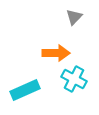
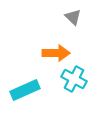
gray triangle: moved 1 px left; rotated 30 degrees counterclockwise
